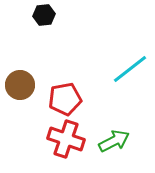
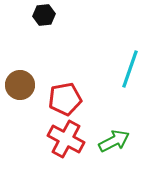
cyan line: rotated 33 degrees counterclockwise
red cross: rotated 9 degrees clockwise
